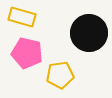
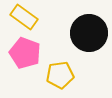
yellow rectangle: moved 2 px right; rotated 20 degrees clockwise
pink pentagon: moved 2 px left; rotated 8 degrees clockwise
